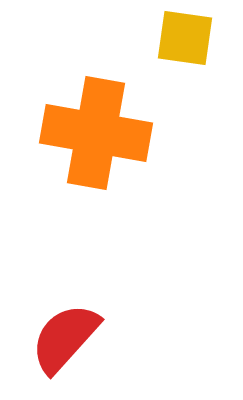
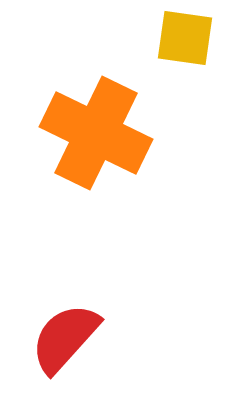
orange cross: rotated 16 degrees clockwise
